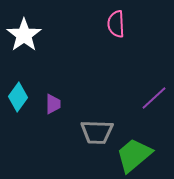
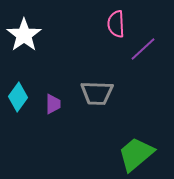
purple line: moved 11 px left, 49 px up
gray trapezoid: moved 39 px up
green trapezoid: moved 2 px right, 1 px up
